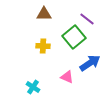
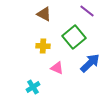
brown triangle: rotated 28 degrees clockwise
purple line: moved 8 px up
blue arrow: rotated 10 degrees counterclockwise
pink triangle: moved 10 px left, 9 px up
cyan cross: rotated 24 degrees clockwise
